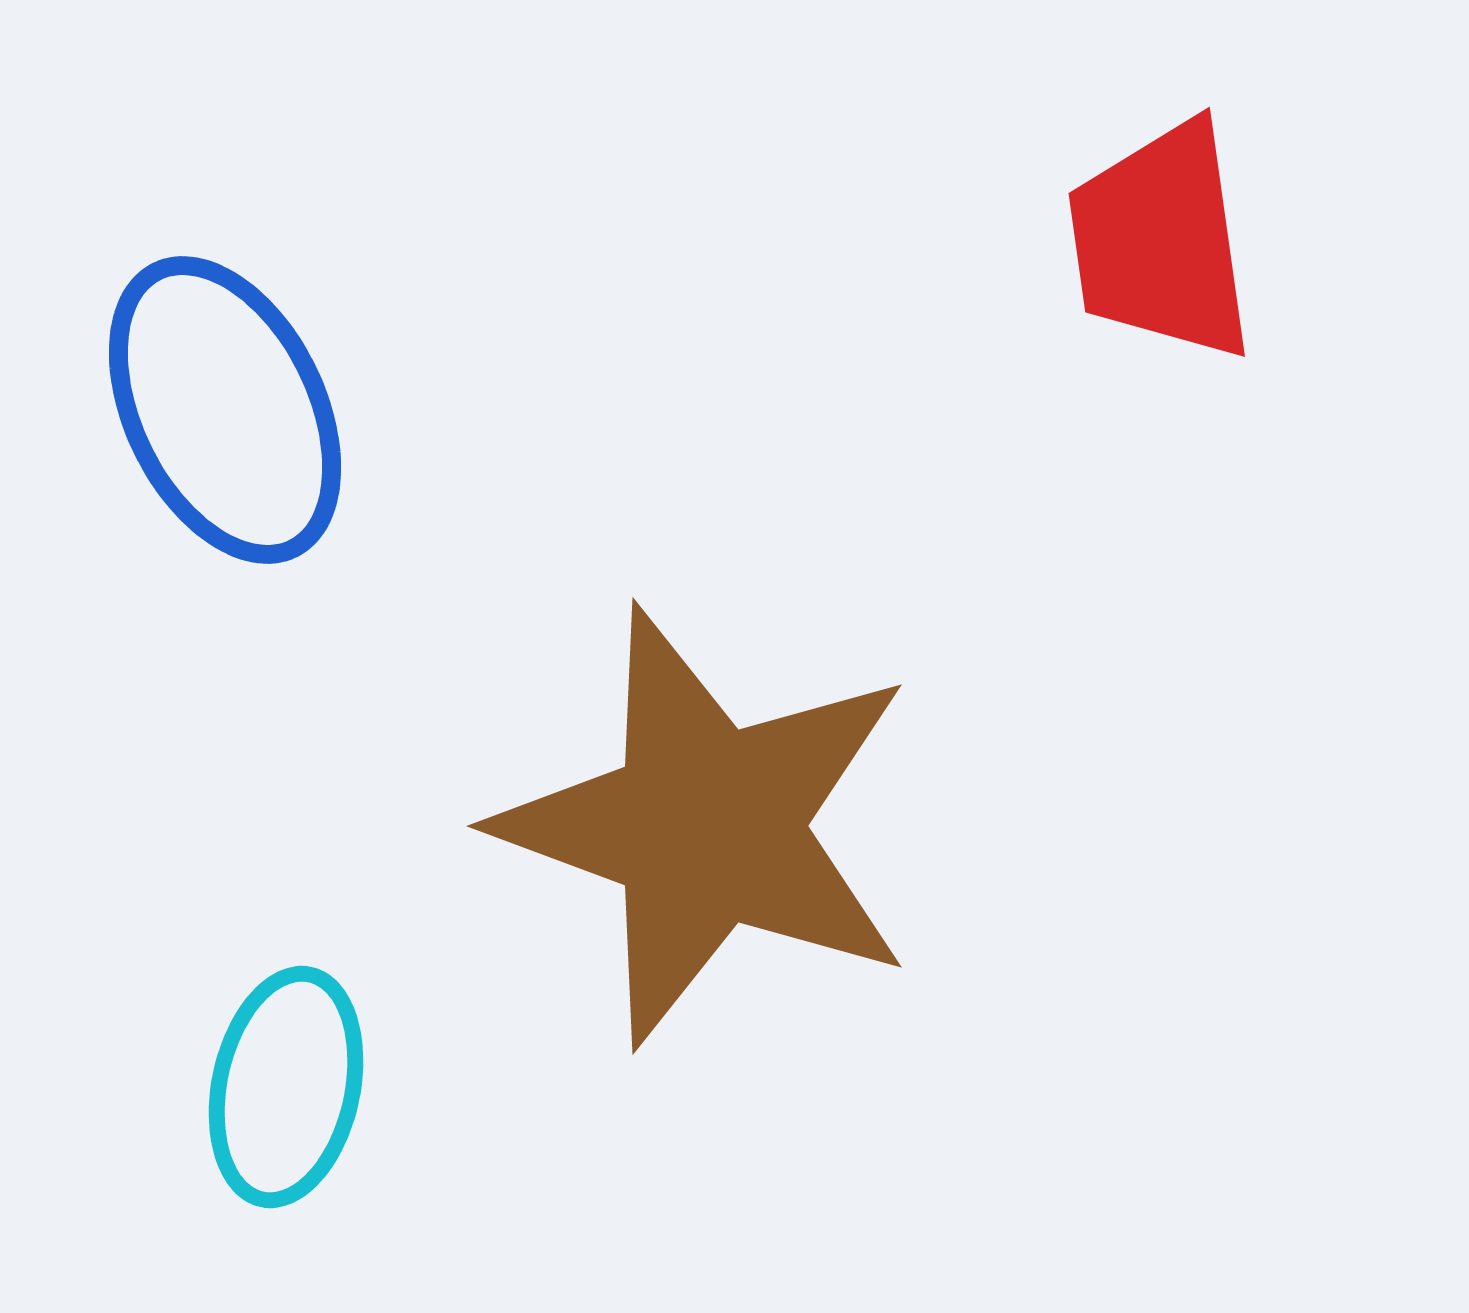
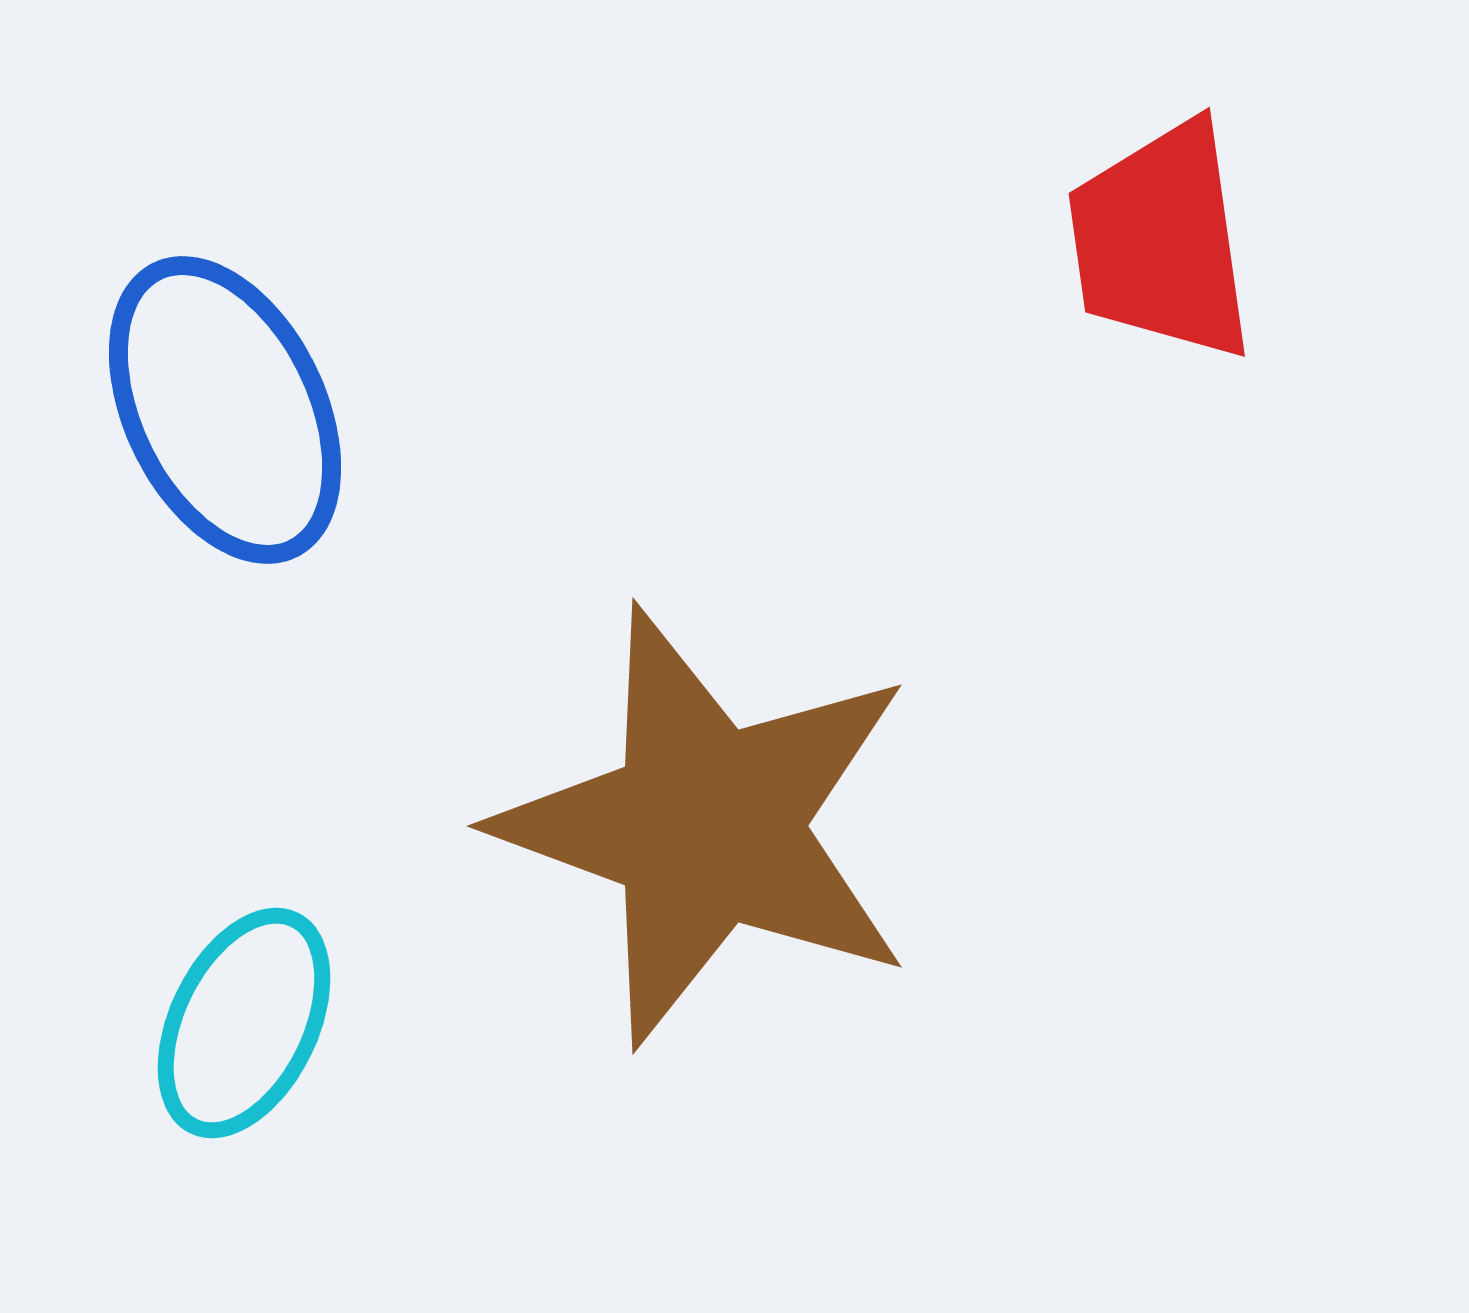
cyan ellipse: moved 42 px left, 64 px up; rotated 14 degrees clockwise
